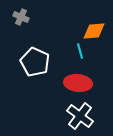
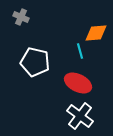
orange diamond: moved 2 px right, 2 px down
white pentagon: rotated 12 degrees counterclockwise
red ellipse: rotated 20 degrees clockwise
